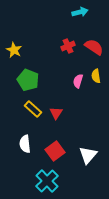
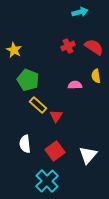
pink semicircle: moved 3 px left, 4 px down; rotated 72 degrees clockwise
yellow rectangle: moved 5 px right, 4 px up
red triangle: moved 3 px down
